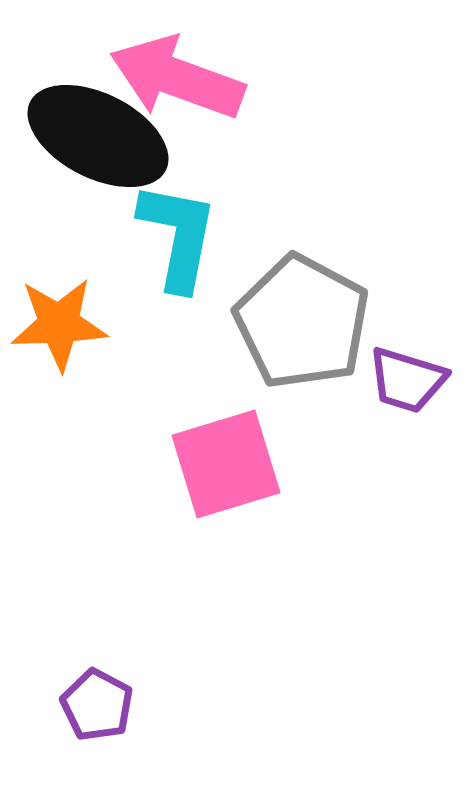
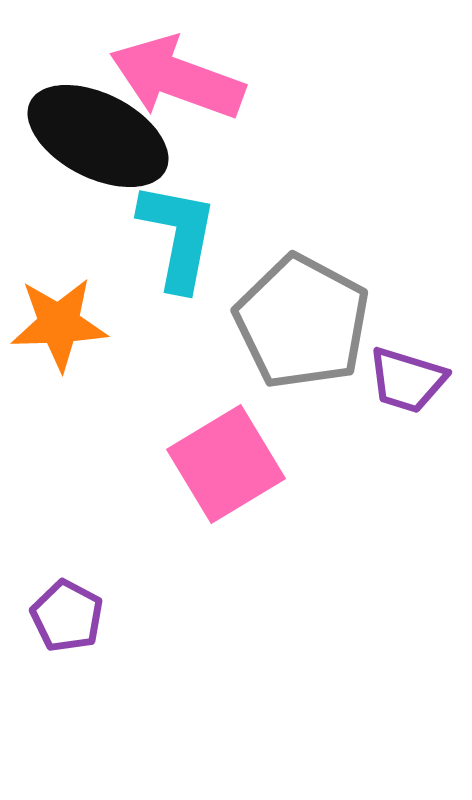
pink square: rotated 14 degrees counterclockwise
purple pentagon: moved 30 px left, 89 px up
